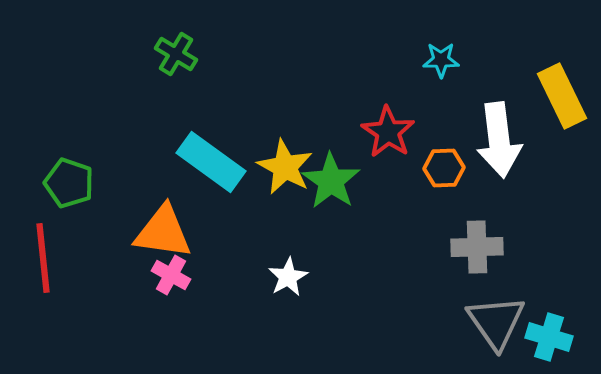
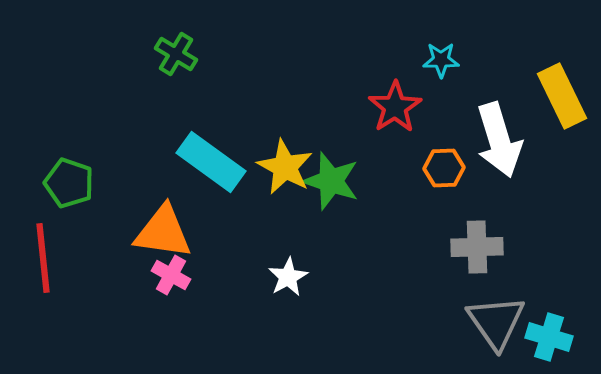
red star: moved 7 px right, 25 px up; rotated 6 degrees clockwise
white arrow: rotated 10 degrees counterclockwise
green star: rotated 16 degrees counterclockwise
